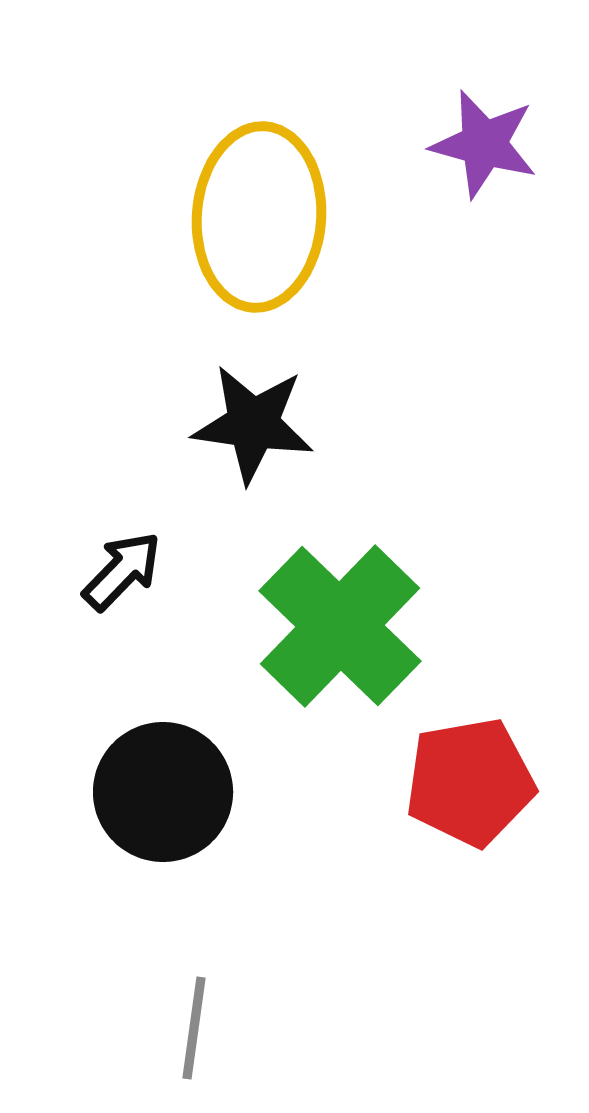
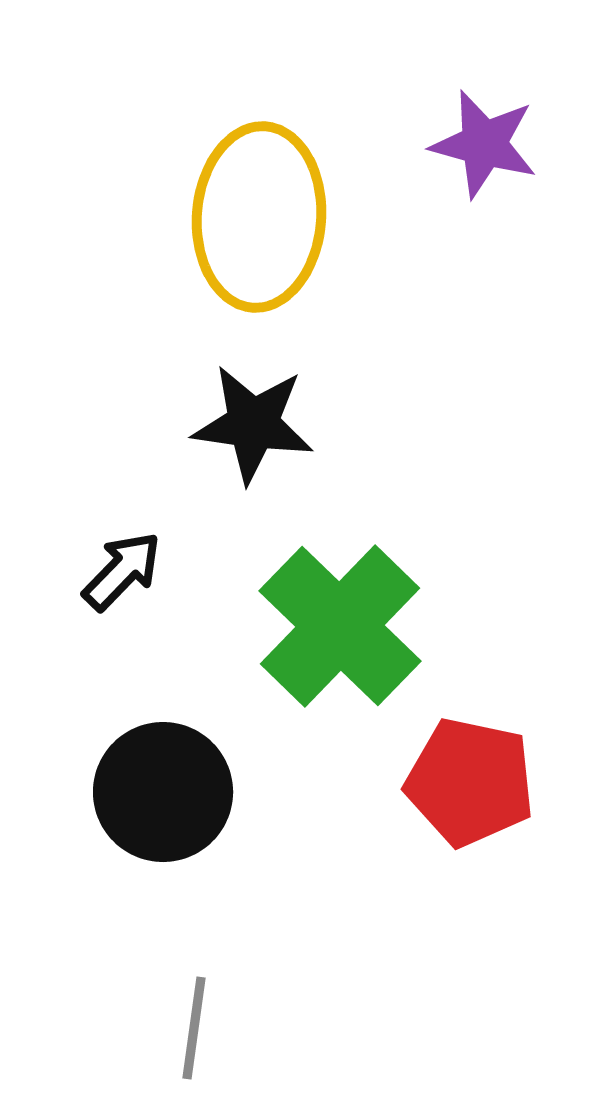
red pentagon: rotated 22 degrees clockwise
